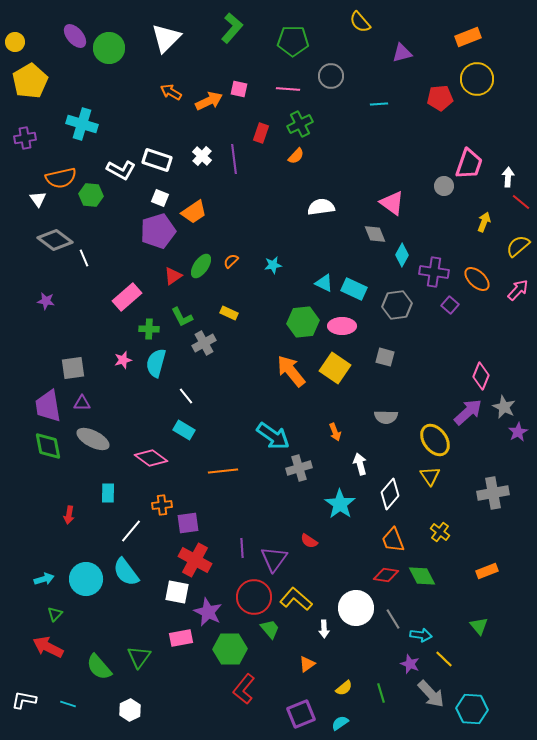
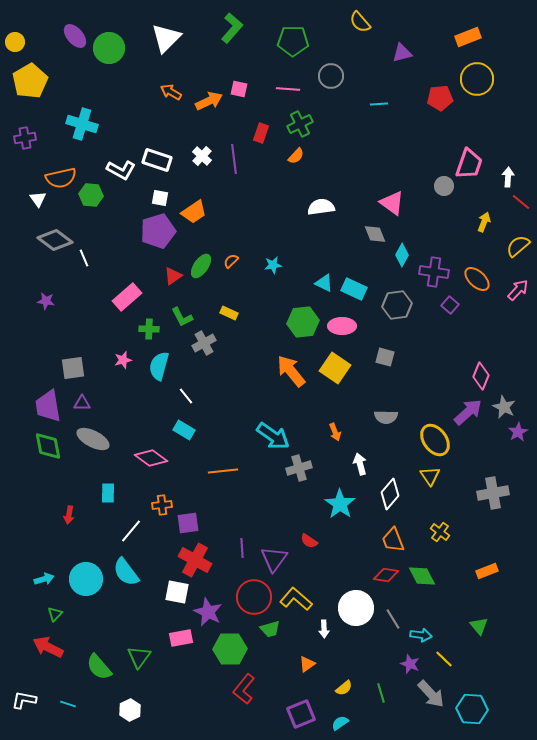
white square at (160, 198): rotated 12 degrees counterclockwise
cyan semicircle at (156, 363): moved 3 px right, 3 px down
green trapezoid at (270, 629): rotated 115 degrees clockwise
